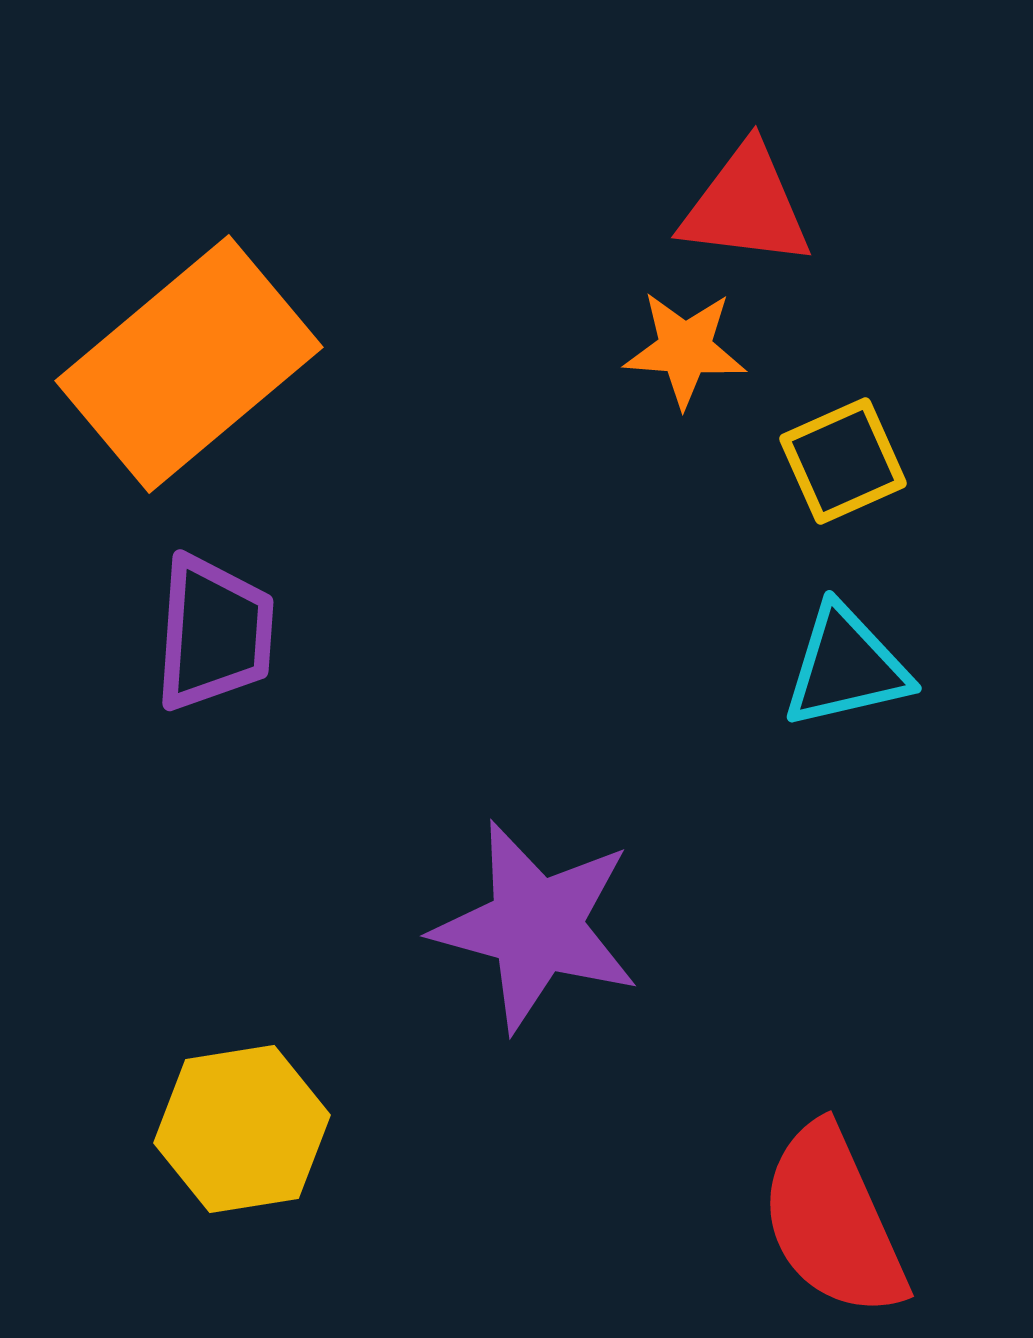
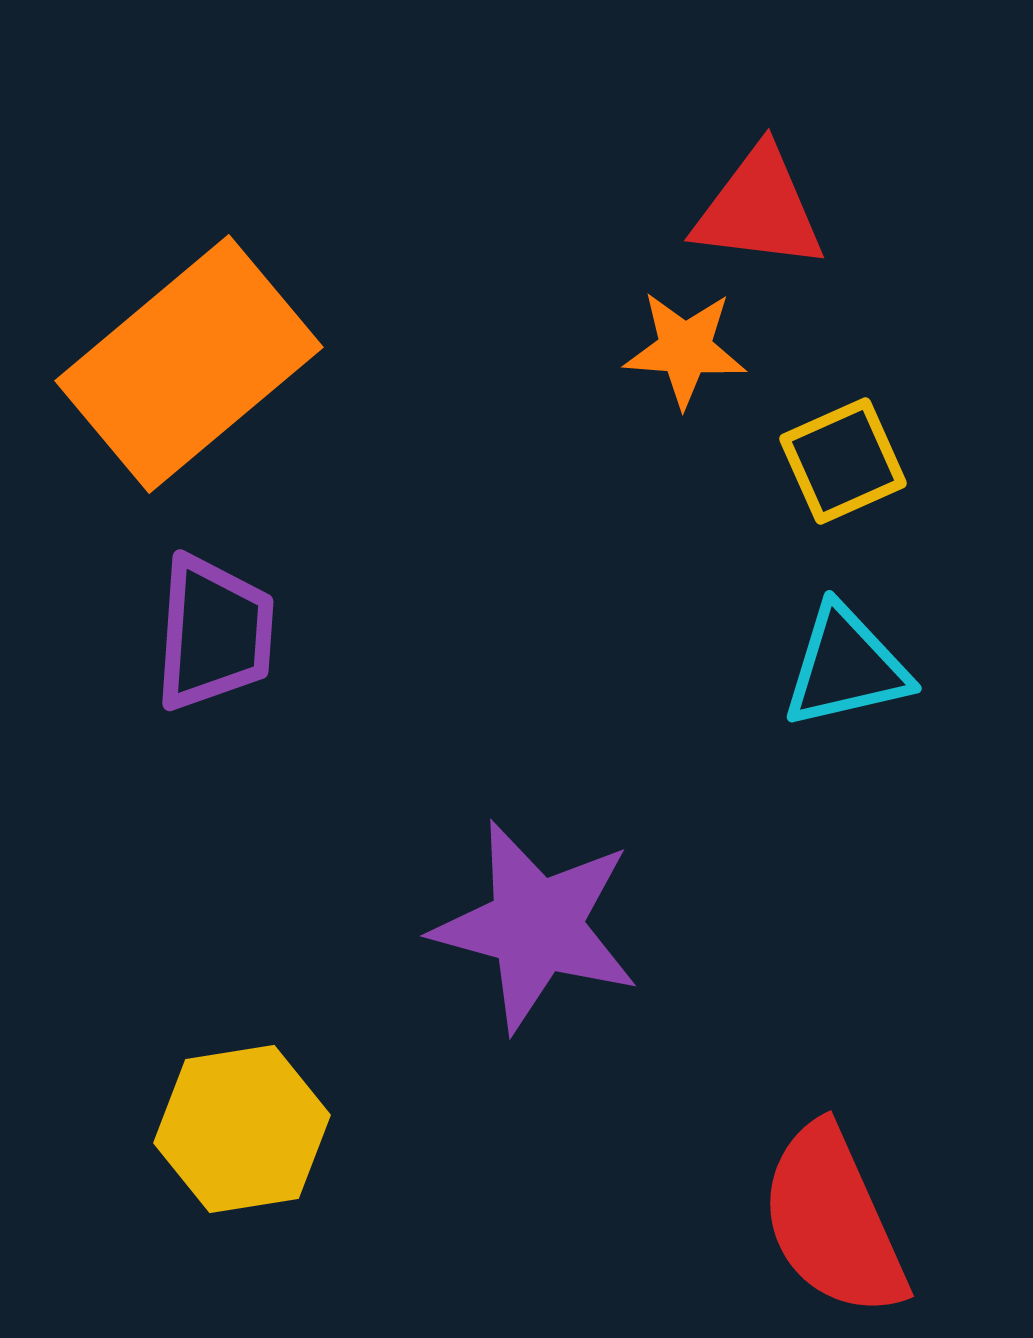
red triangle: moved 13 px right, 3 px down
